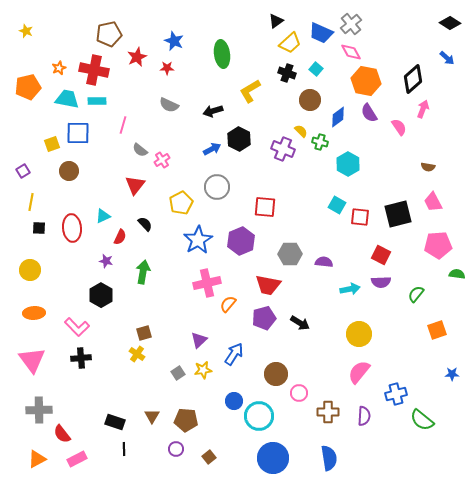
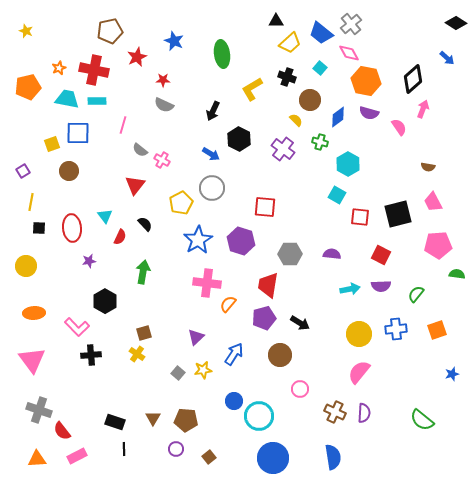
black triangle at (276, 21): rotated 35 degrees clockwise
black diamond at (450, 23): moved 6 px right
blue trapezoid at (321, 33): rotated 15 degrees clockwise
brown pentagon at (109, 34): moved 1 px right, 3 px up
pink diamond at (351, 52): moved 2 px left, 1 px down
red star at (167, 68): moved 4 px left, 12 px down
cyan square at (316, 69): moved 4 px right, 1 px up
black cross at (287, 73): moved 4 px down
yellow L-shape at (250, 91): moved 2 px right, 2 px up
gray semicircle at (169, 105): moved 5 px left
black arrow at (213, 111): rotated 48 degrees counterclockwise
purple semicircle at (369, 113): rotated 42 degrees counterclockwise
yellow semicircle at (301, 131): moved 5 px left, 11 px up
blue arrow at (212, 149): moved 1 px left, 5 px down; rotated 60 degrees clockwise
purple cross at (283, 149): rotated 15 degrees clockwise
pink cross at (162, 160): rotated 28 degrees counterclockwise
gray circle at (217, 187): moved 5 px left, 1 px down
cyan square at (337, 205): moved 10 px up
cyan triangle at (103, 216): moved 2 px right; rotated 42 degrees counterclockwise
purple hexagon at (241, 241): rotated 20 degrees counterclockwise
purple star at (106, 261): moved 17 px left; rotated 24 degrees counterclockwise
purple semicircle at (324, 262): moved 8 px right, 8 px up
yellow circle at (30, 270): moved 4 px left, 4 px up
purple semicircle at (381, 282): moved 4 px down
pink cross at (207, 283): rotated 20 degrees clockwise
red trapezoid at (268, 285): rotated 88 degrees clockwise
black hexagon at (101, 295): moved 4 px right, 6 px down
purple triangle at (199, 340): moved 3 px left, 3 px up
black cross at (81, 358): moved 10 px right, 3 px up
gray square at (178, 373): rotated 16 degrees counterclockwise
brown circle at (276, 374): moved 4 px right, 19 px up
blue star at (452, 374): rotated 16 degrees counterclockwise
pink circle at (299, 393): moved 1 px right, 4 px up
blue cross at (396, 394): moved 65 px up; rotated 10 degrees clockwise
gray cross at (39, 410): rotated 20 degrees clockwise
brown cross at (328, 412): moved 7 px right; rotated 25 degrees clockwise
brown triangle at (152, 416): moved 1 px right, 2 px down
purple semicircle at (364, 416): moved 3 px up
red semicircle at (62, 434): moved 3 px up
blue semicircle at (329, 458): moved 4 px right, 1 px up
orange triangle at (37, 459): rotated 24 degrees clockwise
pink rectangle at (77, 459): moved 3 px up
